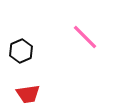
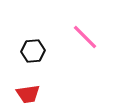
black hexagon: moved 12 px right; rotated 20 degrees clockwise
